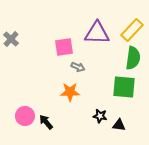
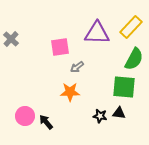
yellow rectangle: moved 1 px left, 3 px up
pink square: moved 4 px left
green semicircle: moved 1 px right, 1 px down; rotated 20 degrees clockwise
gray arrow: moved 1 px left; rotated 120 degrees clockwise
black triangle: moved 12 px up
